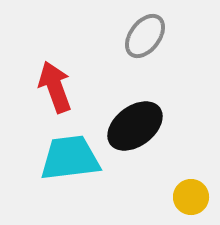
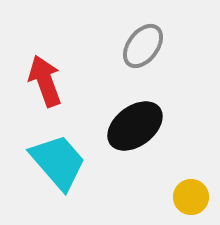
gray ellipse: moved 2 px left, 10 px down
red arrow: moved 10 px left, 6 px up
cyan trapezoid: moved 12 px left, 4 px down; rotated 56 degrees clockwise
